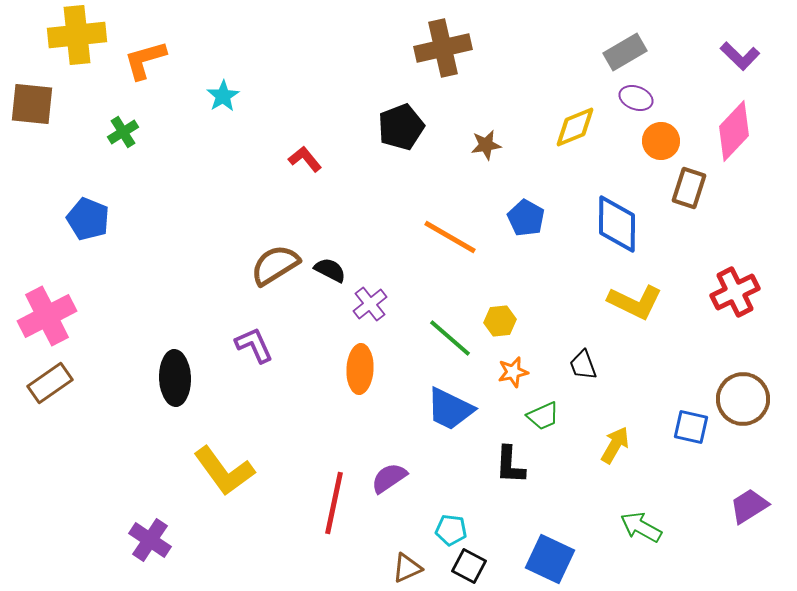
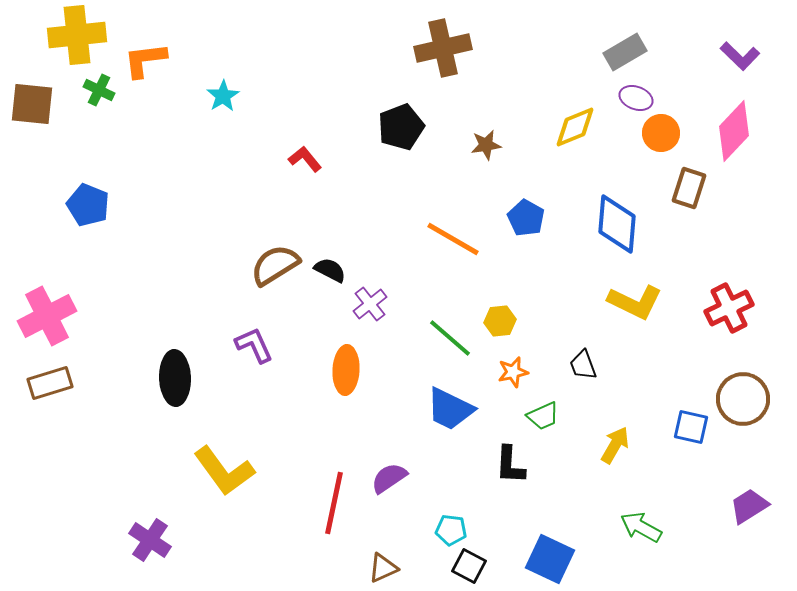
orange L-shape at (145, 60): rotated 9 degrees clockwise
green cross at (123, 132): moved 24 px left, 42 px up; rotated 32 degrees counterclockwise
orange circle at (661, 141): moved 8 px up
blue pentagon at (88, 219): moved 14 px up
blue diamond at (617, 224): rotated 4 degrees clockwise
orange line at (450, 237): moved 3 px right, 2 px down
red cross at (735, 292): moved 6 px left, 16 px down
orange ellipse at (360, 369): moved 14 px left, 1 px down
brown rectangle at (50, 383): rotated 18 degrees clockwise
brown triangle at (407, 568): moved 24 px left
